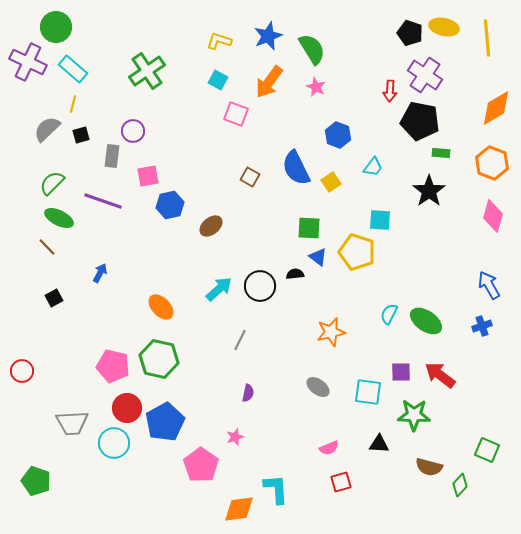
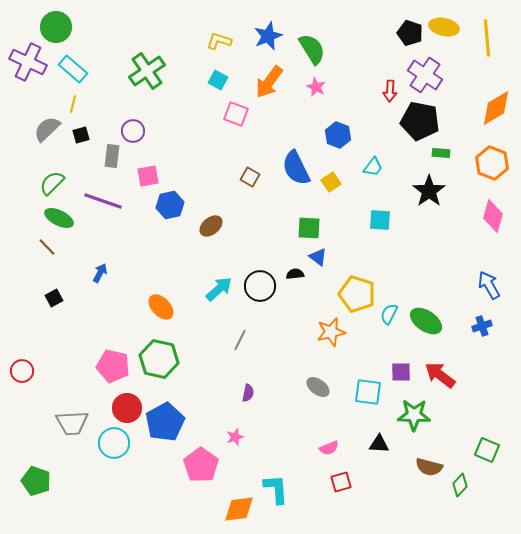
yellow pentagon at (357, 252): moved 42 px down
